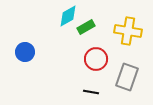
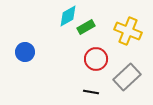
yellow cross: rotated 12 degrees clockwise
gray rectangle: rotated 28 degrees clockwise
